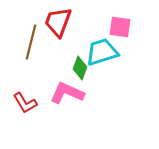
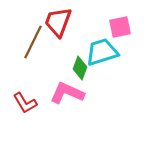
pink square: rotated 20 degrees counterclockwise
brown line: moved 2 px right; rotated 12 degrees clockwise
